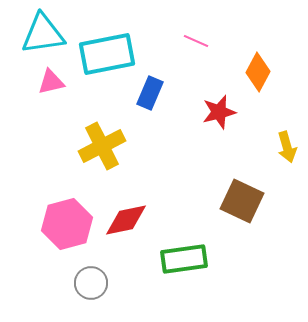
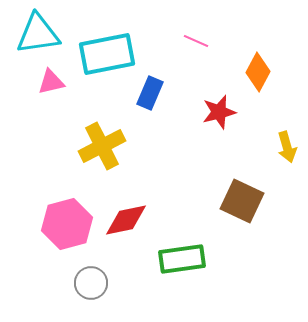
cyan triangle: moved 5 px left
green rectangle: moved 2 px left
